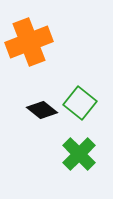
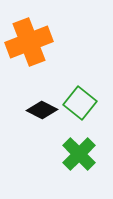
black diamond: rotated 12 degrees counterclockwise
